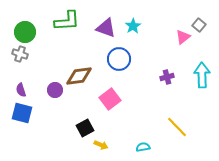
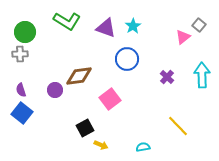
green L-shape: rotated 36 degrees clockwise
gray cross: rotated 21 degrees counterclockwise
blue circle: moved 8 px right
purple cross: rotated 32 degrees counterclockwise
blue square: rotated 25 degrees clockwise
yellow line: moved 1 px right, 1 px up
